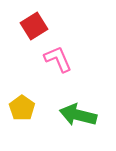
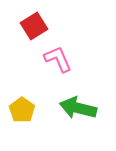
yellow pentagon: moved 2 px down
green arrow: moved 7 px up
